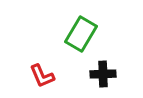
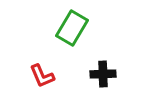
green rectangle: moved 9 px left, 6 px up
